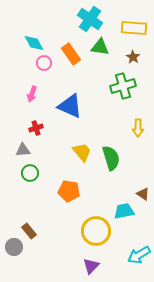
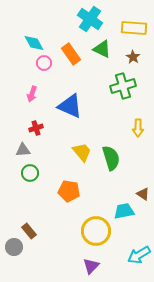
green triangle: moved 2 px right, 2 px down; rotated 18 degrees clockwise
